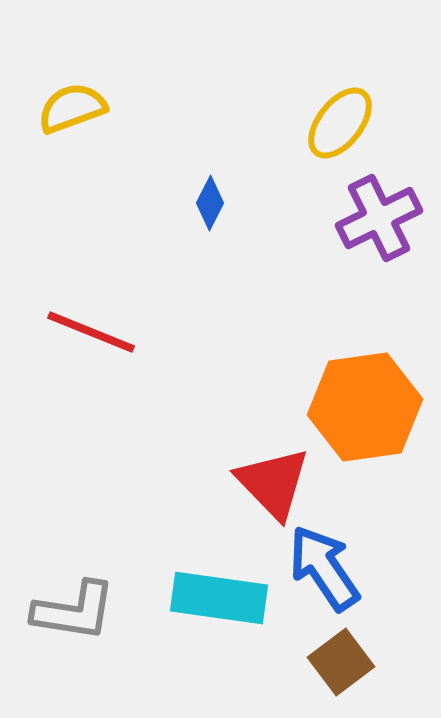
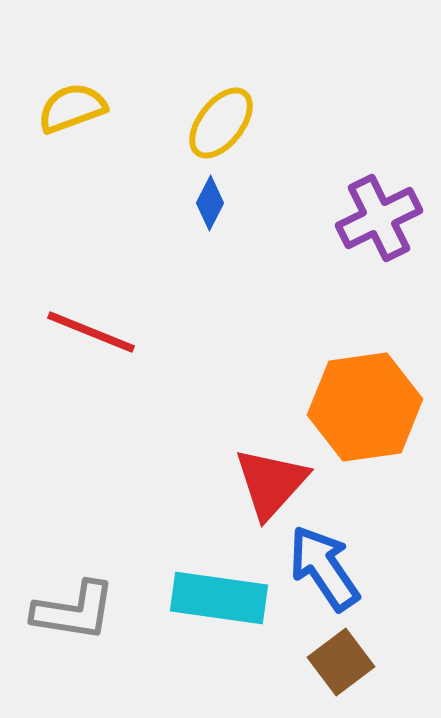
yellow ellipse: moved 119 px left
red triangle: moved 2 px left; rotated 26 degrees clockwise
